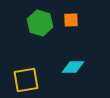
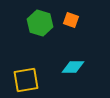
orange square: rotated 21 degrees clockwise
